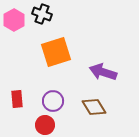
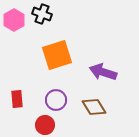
orange square: moved 1 px right, 3 px down
purple circle: moved 3 px right, 1 px up
